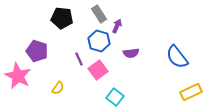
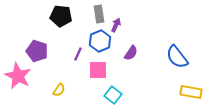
gray rectangle: rotated 24 degrees clockwise
black pentagon: moved 1 px left, 2 px up
purple arrow: moved 1 px left, 1 px up
blue hexagon: moved 1 px right; rotated 20 degrees clockwise
purple semicircle: rotated 49 degrees counterclockwise
purple line: moved 1 px left, 5 px up; rotated 48 degrees clockwise
pink square: rotated 36 degrees clockwise
yellow semicircle: moved 1 px right, 2 px down
yellow rectangle: rotated 35 degrees clockwise
cyan square: moved 2 px left, 2 px up
